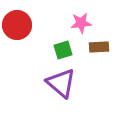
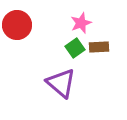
pink star: rotated 15 degrees counterclockwise
green square: moved 12 px right, 2 px up; rotated 18 degrees counterclockwise
